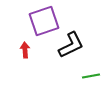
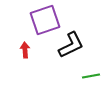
purple square: moved 1 px right, 1 px up
